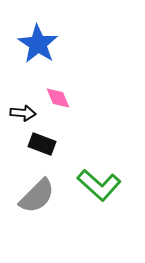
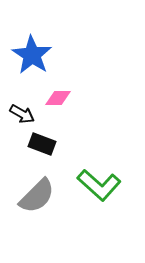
blue star: moved 6 px left, 11 px down
pink diamond: rotated 68 degrees counterclockwise
black arrow: moved 1 px left, 1 px down; rotated 25 degrees clockwise
